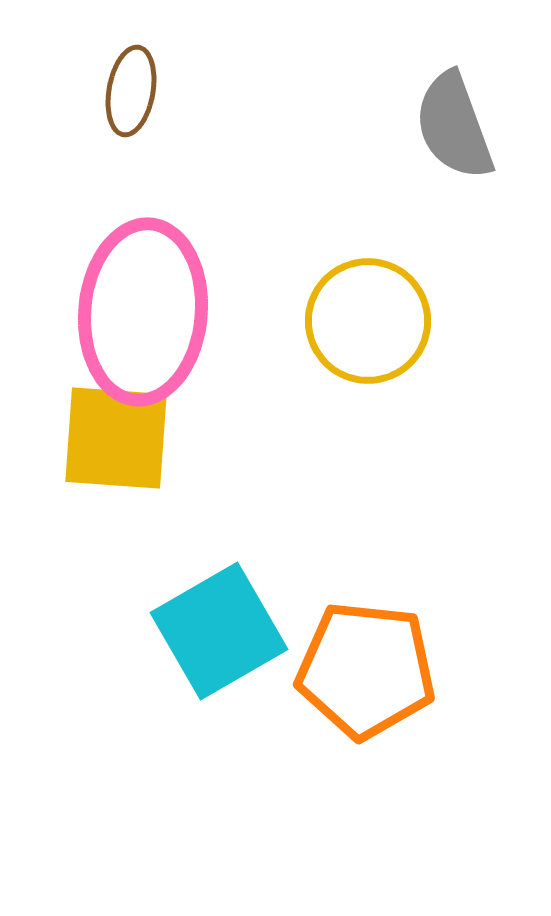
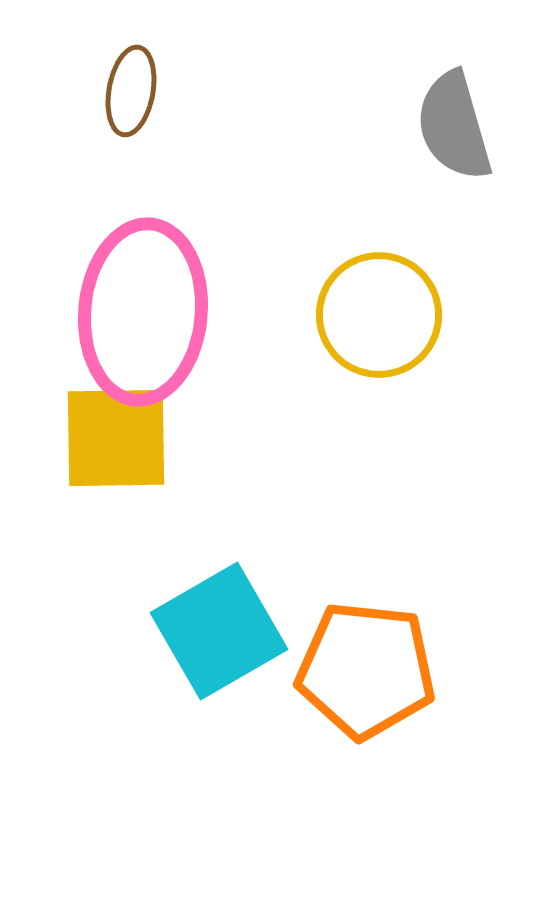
gray semicircle: rotated 4 degrees clockwise
yellow circle: moved 11 px right, 6 px up
yellow square: rotated 5 degrees counterclockwise
